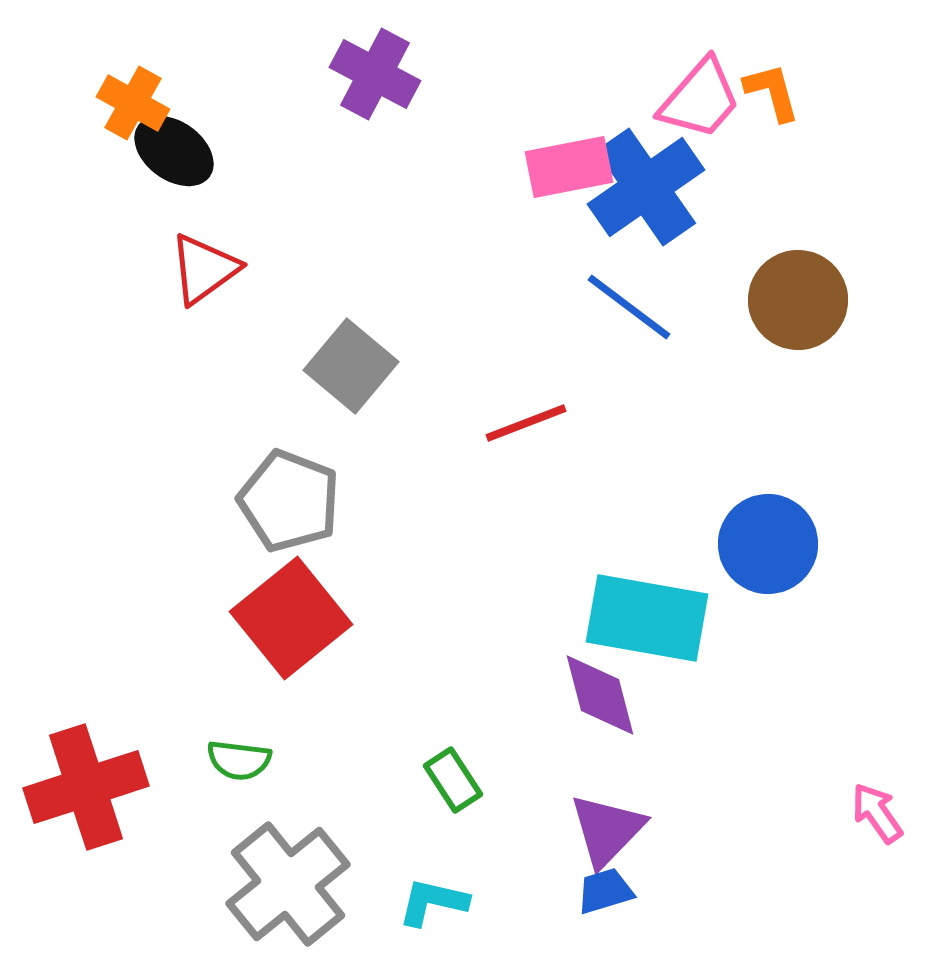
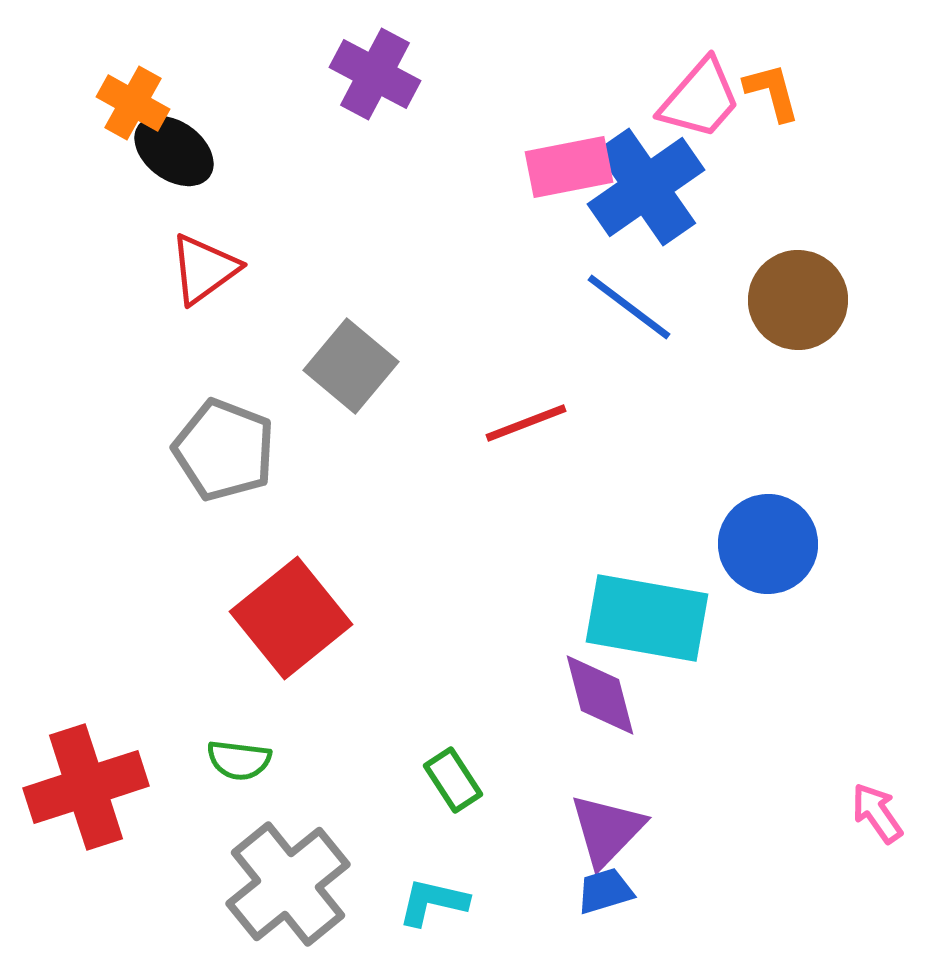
gray pentagon: moved 65 px left, 51 px up
